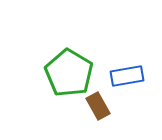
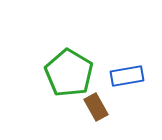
brown rectangle: moved 2 px left, 1 px down
